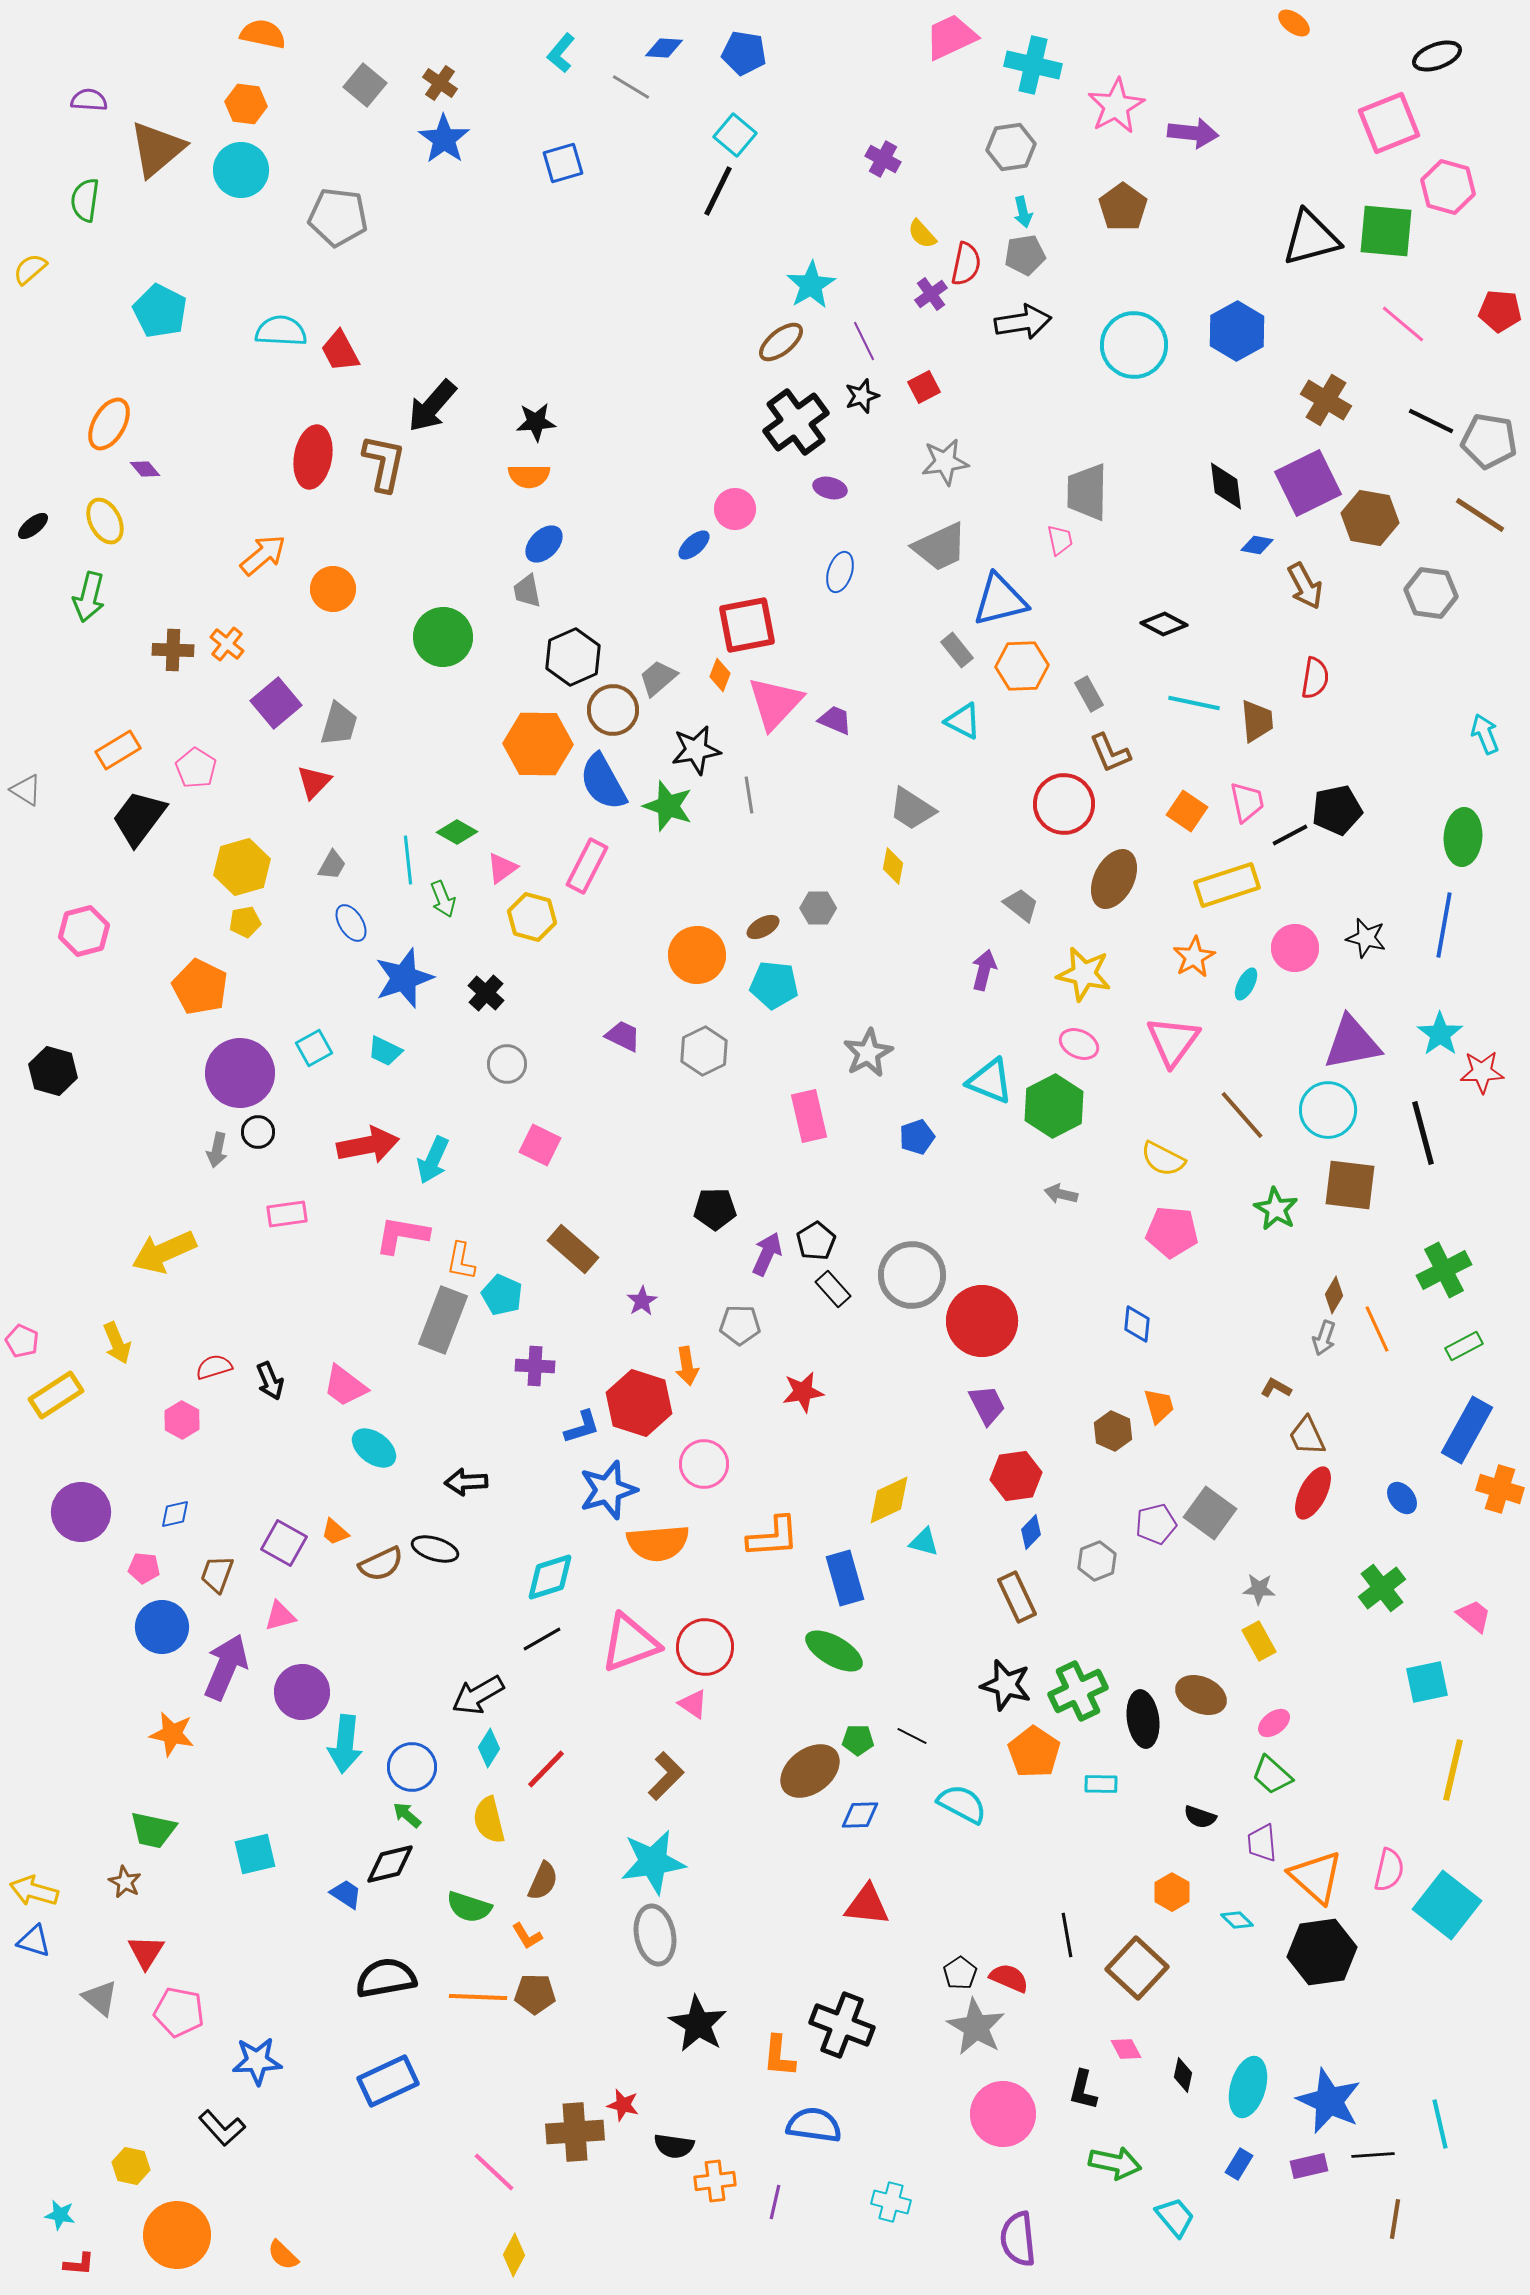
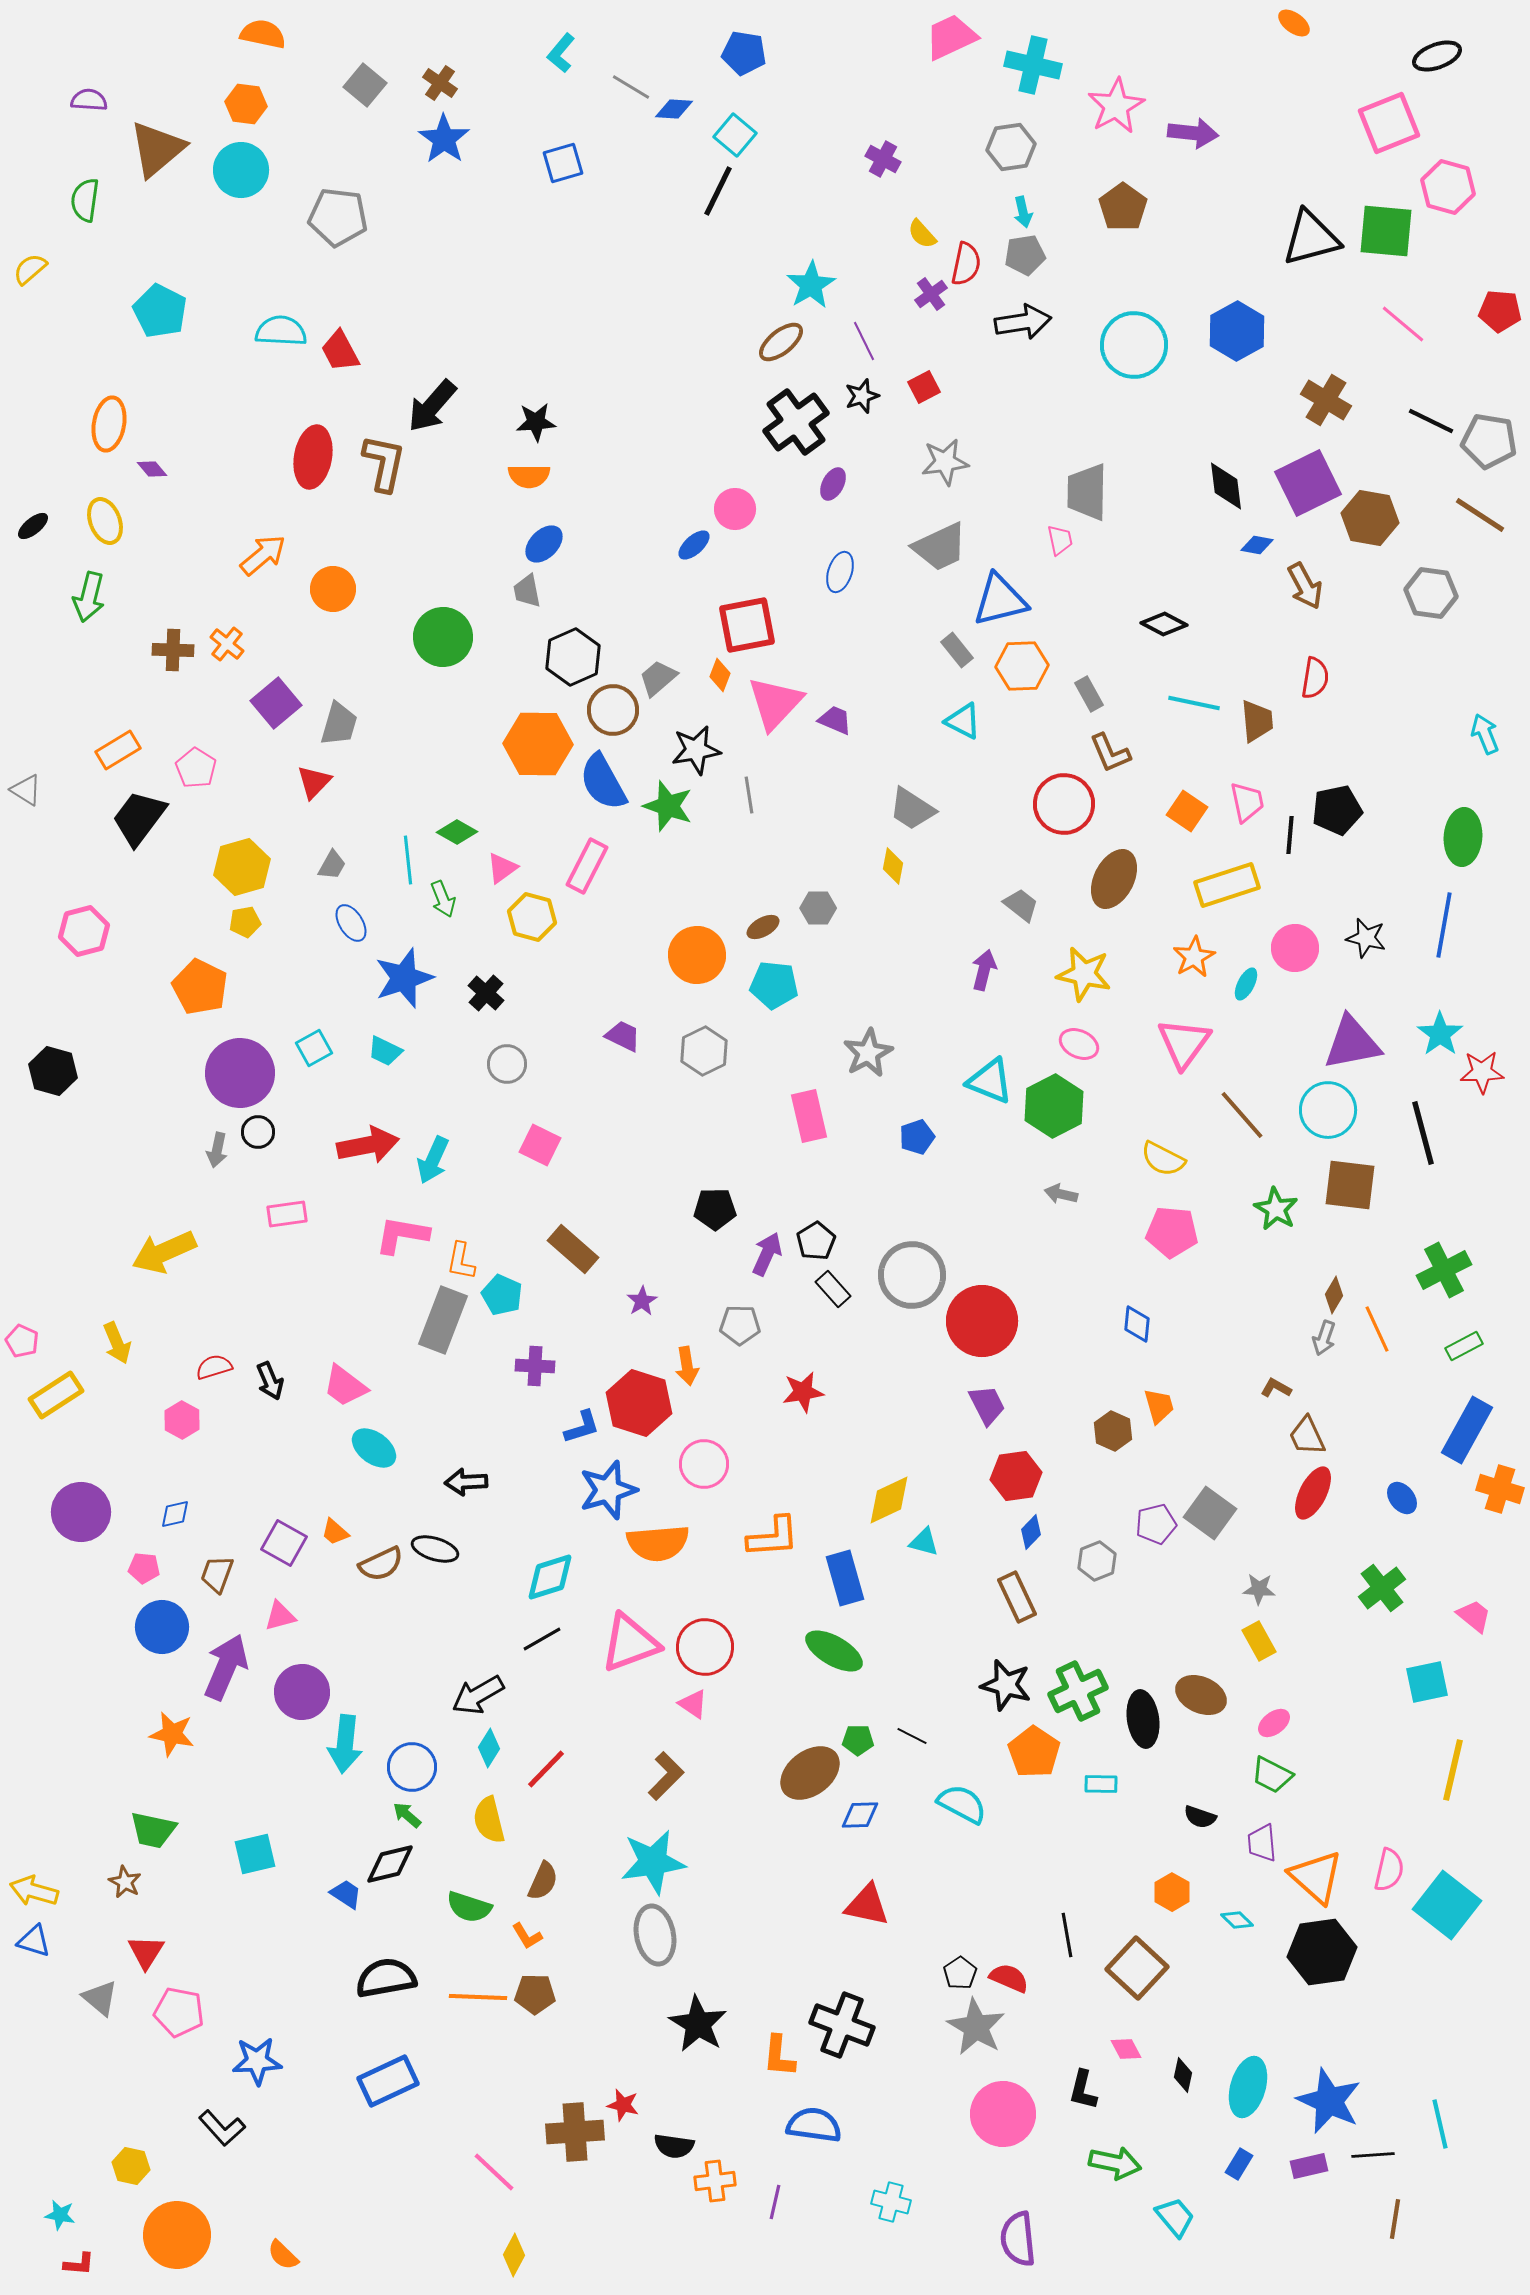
blue diamond at (664, 48): moved 10 px right, 61 px down
orange ellipse at (109, 424): rotated 20 degrees counterclockwise
purple diamond at (145, 469): moved 7 px right
purple ellipse at (830, 488): moved 3 px right, 4 px up; rotated 76 degrees counterclockwise
yellow ellipse at (105, 521): rotated 6 degrees clockwise
black line at (1290, 835): rotated 57 degrees counterclockwise
pink triangle at (1173, 1041): moved 11 px right, 2 px down
brown ellipse at (810, 1771): moved 2 px down
green trapezoid at (1272, 1775): rotated 15 degrees counterclockwise
red triangle at (867, 1905): rotated 6 degrees clockwise
